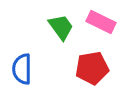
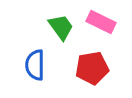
blue semicircle: moved 13 px right, 4 px up
